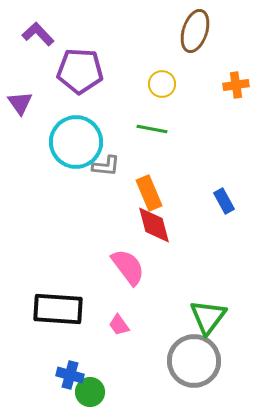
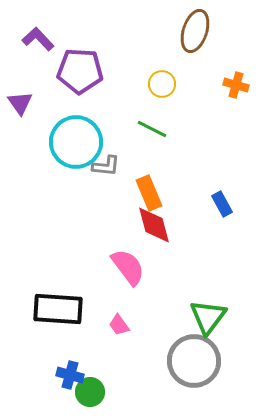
purple L-shape: moved 5 px down
orange cross: rotated 25 degrees clockwise
green line: rotated 16 degrees clockwise
blue rectangle: moved 2 px left, 3 px down
